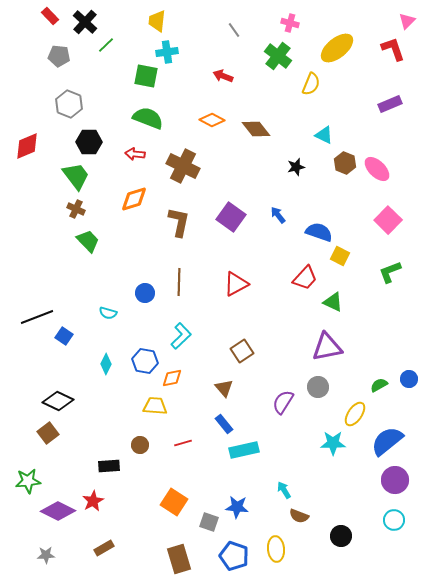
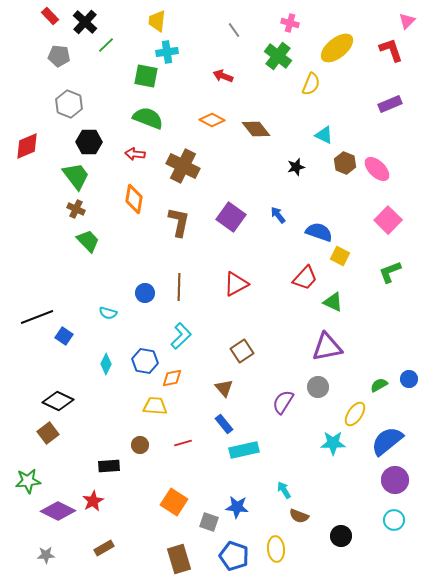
red L-shape at (393, 49): moved 2 px left, 1 px down
orange diamond at (134, 199): rotated 64 degrees counterclockwise
brown line at (179, 282): moved 5 px down
